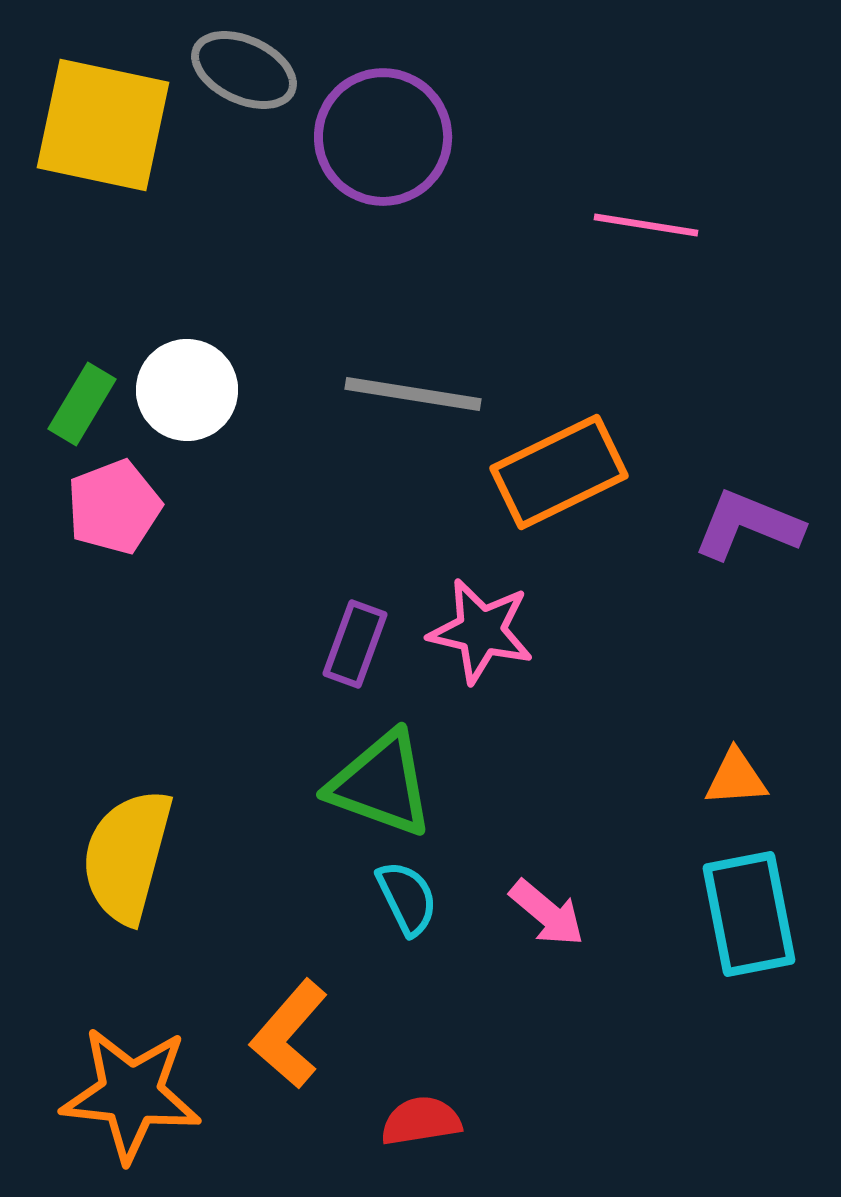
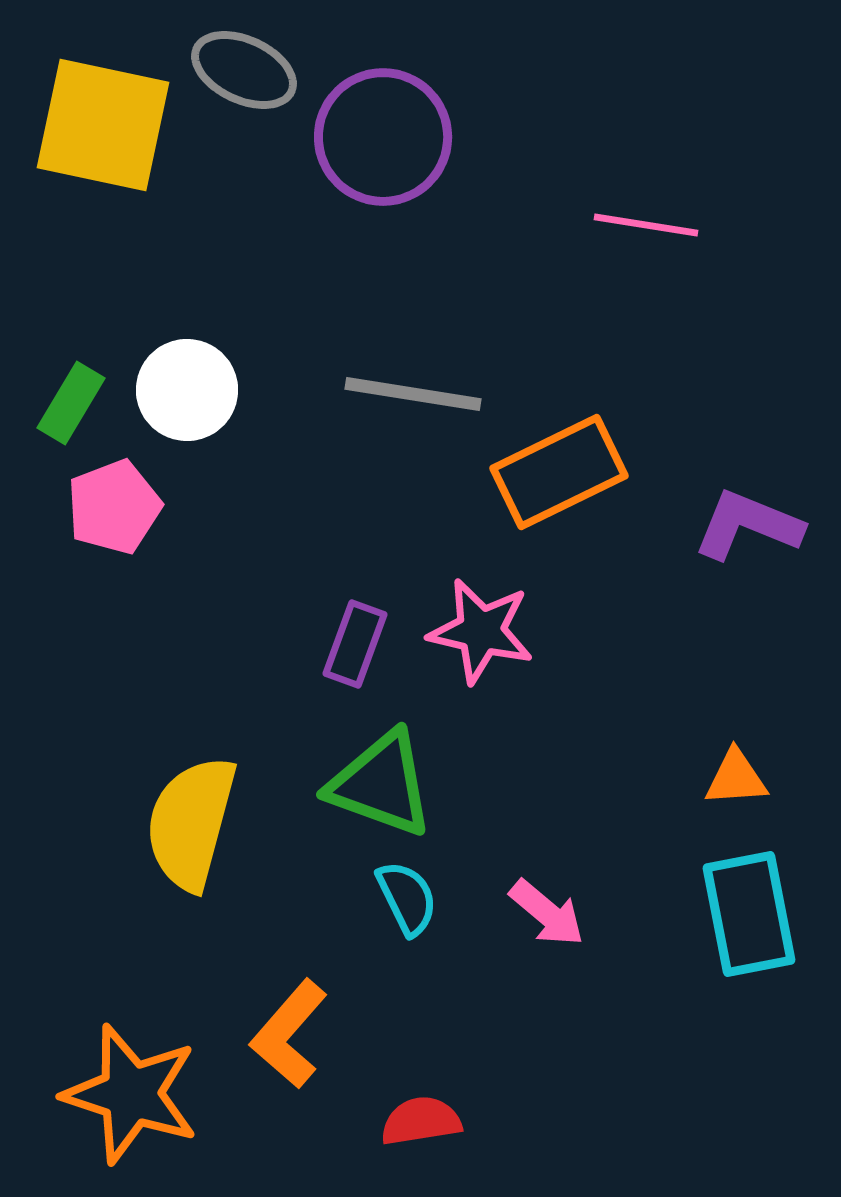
green rectangle: moved 11 px left, 1 px up
yellow semicircle: moved 64 px right, 33 px up
orange star: rotated 12 degrees clockwise
